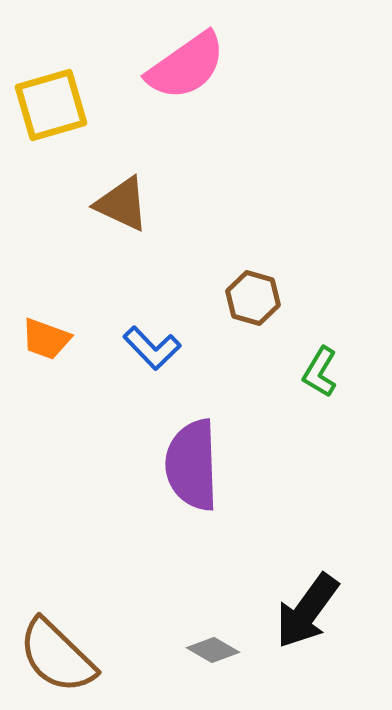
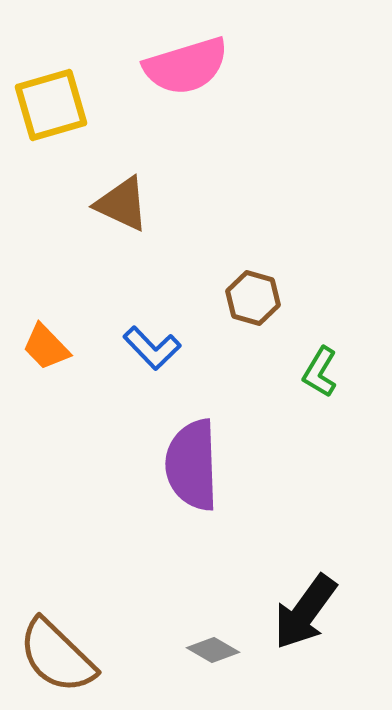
pink semicircle: rotated 18 degrees clockwise
orange trapezoid: moved 8 px down; rotated 26 degrees clockwise
black arrow: moved 2 px left, 1 px down
